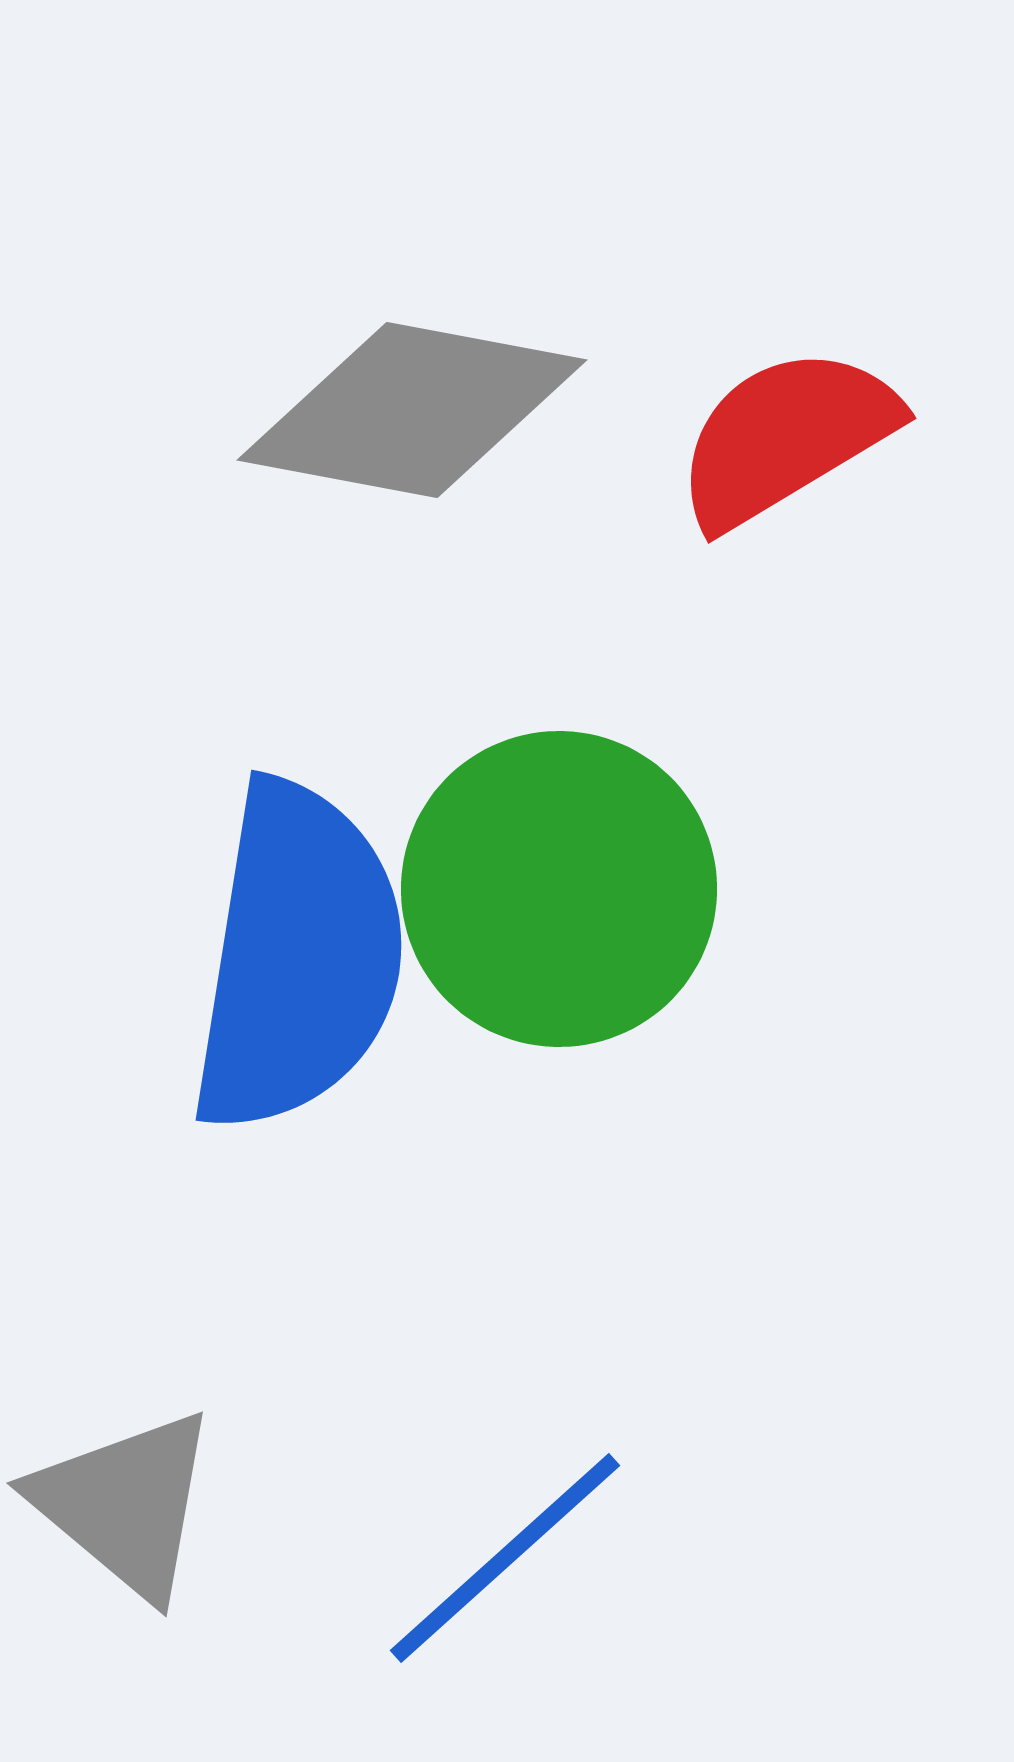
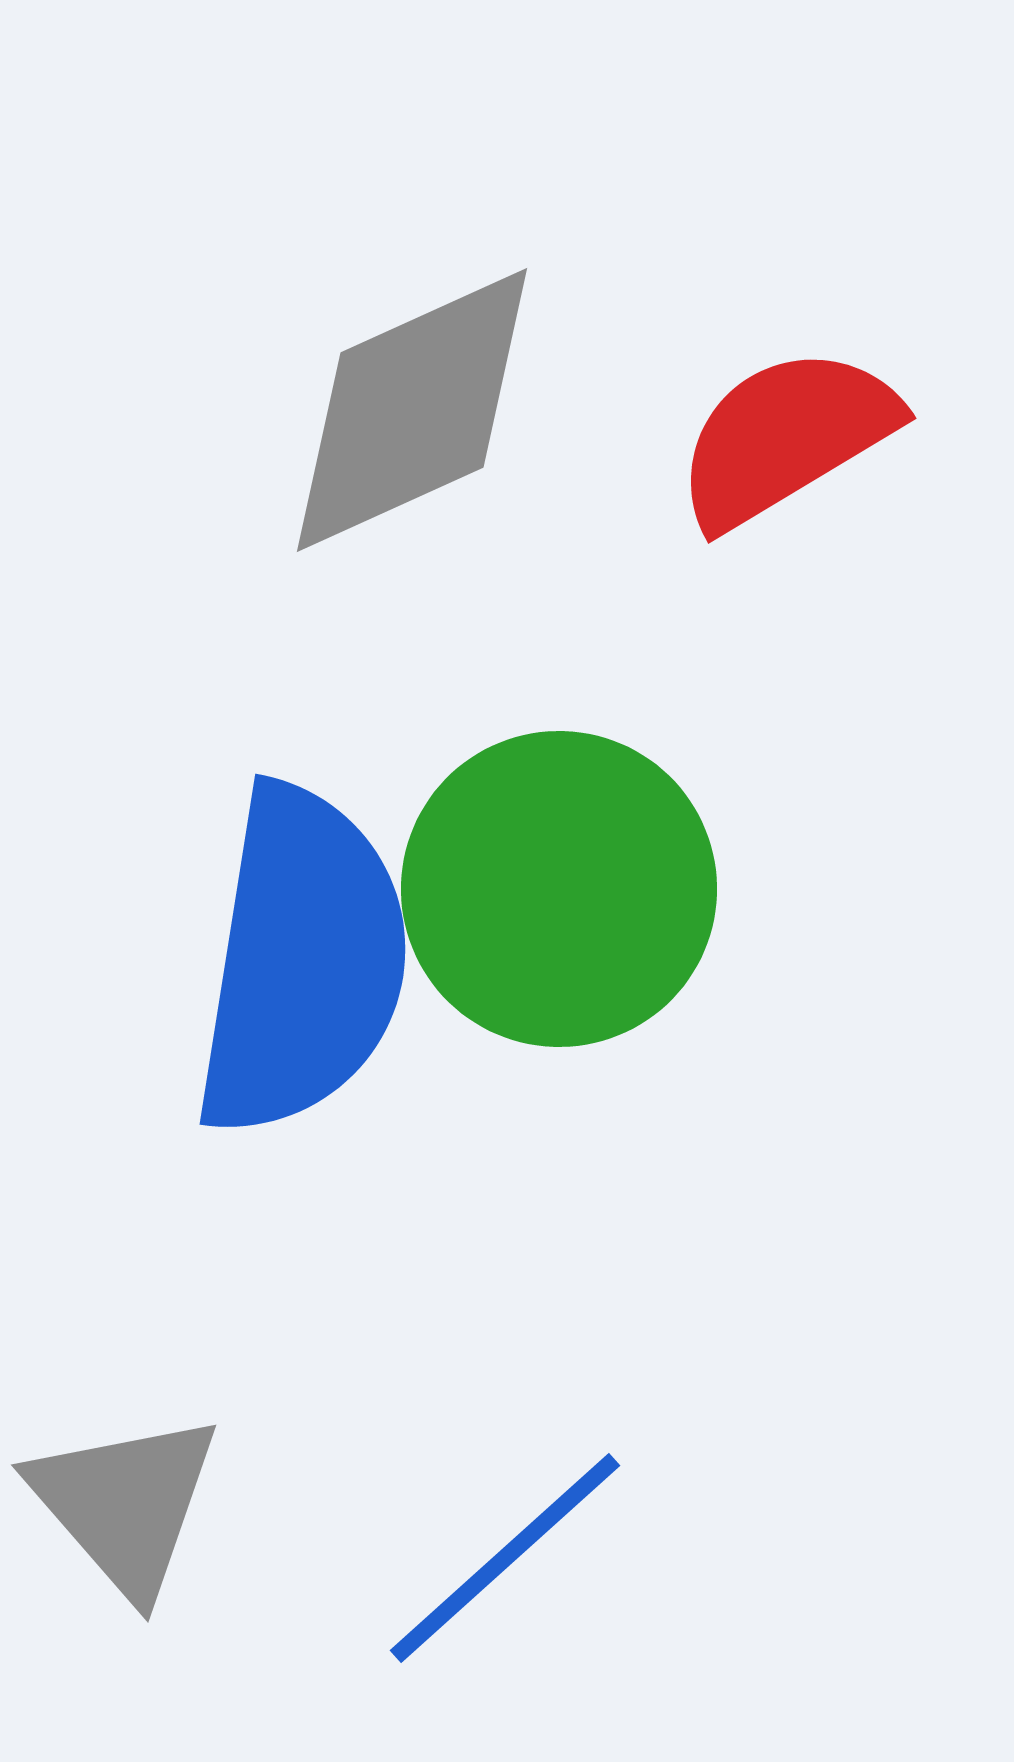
gray diamond: rotated 35 degrees counterclockwise
blue semicircle: moved 4 px right, 4 px down
gray triangle: rotated 9 degrees clockwise
